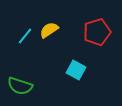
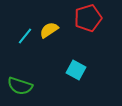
red pentagon: moved 9 px left, 14 px up
